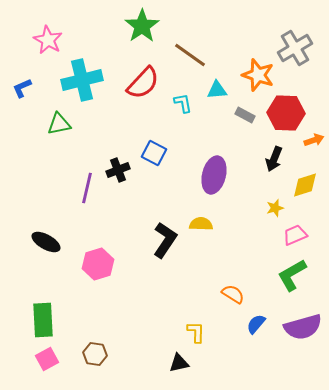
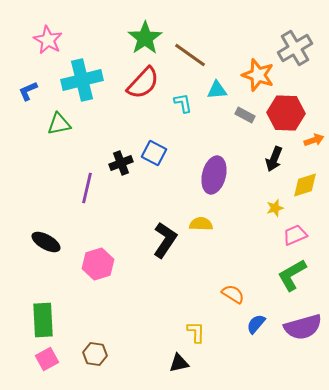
green star: moved 3 px right, 12 px down
blue L-shape: moved 6 px right, 3 px down
black cross: moved 3 px right, 7 px up
